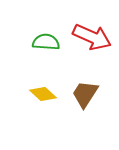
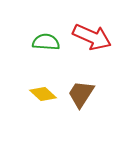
brown trapezoid: moved 4 px left
